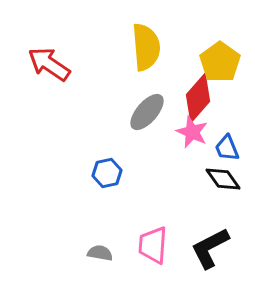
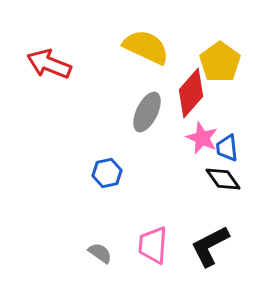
yellow semicircle: rotated 60 degrees counterclockwise
red arrow: rotated 12 degrees counterclockwise
red diamond: moved 7 px left, 5 px up
gray ellipse: rotated 15 degrees counterclockwise
pink star: moved 10 px right, 6 px down
blue trapezoid: rotated 16 degrees clockwise
black L-shape: moved 2 px up
gray semicircle: rotated 25 degrees clockwise
